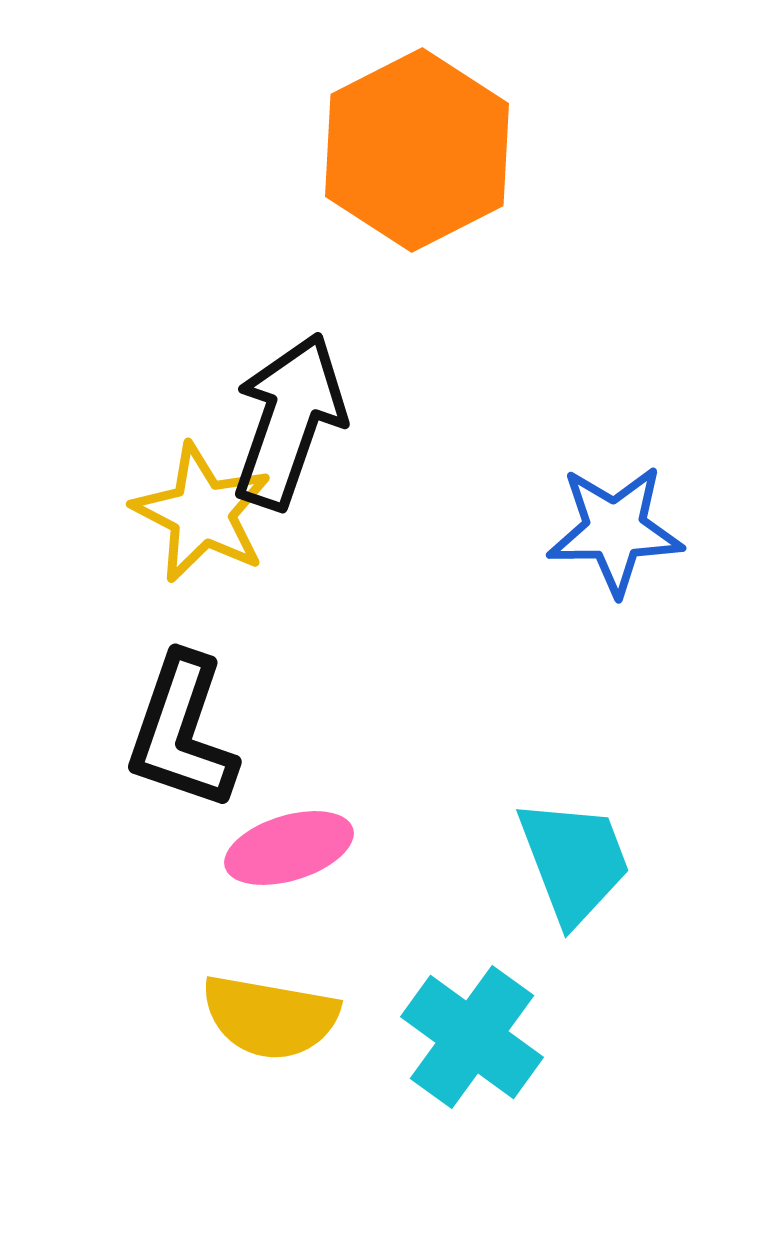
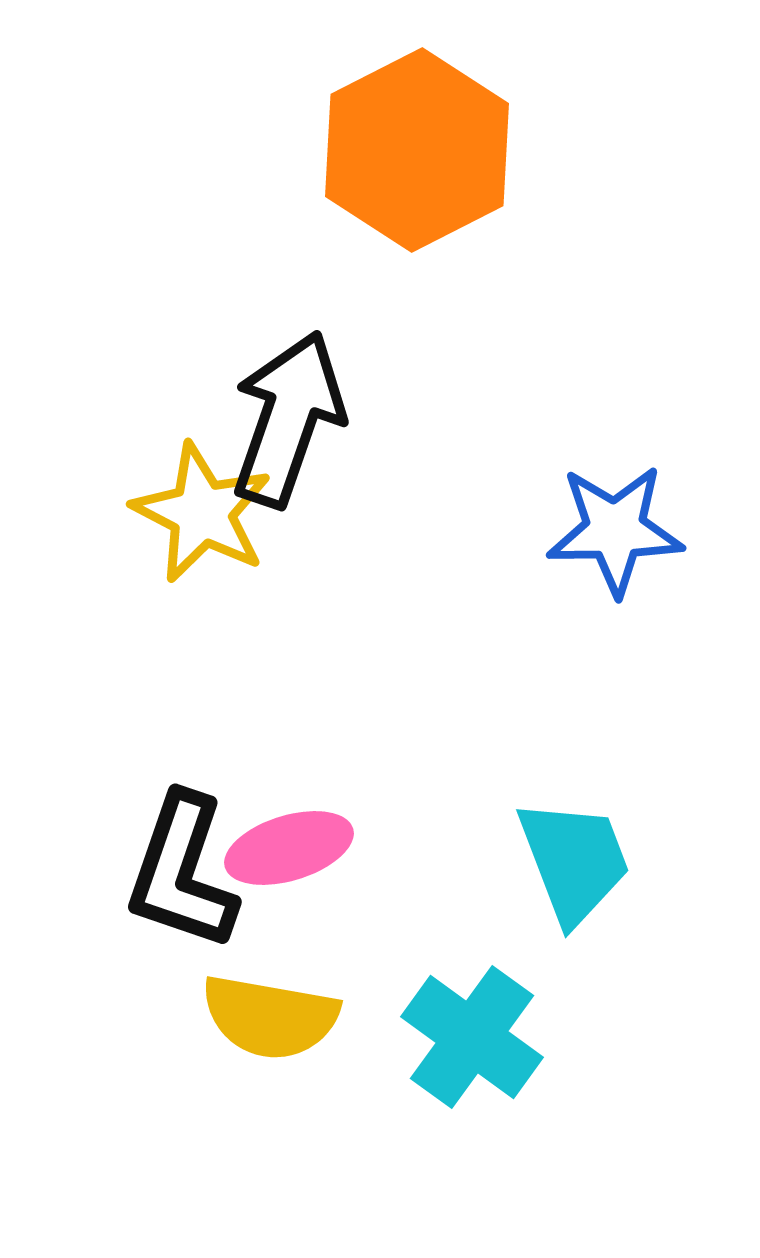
black arrow: moved 1 px left, 2 px up
black L-shape: moved 140 px down
